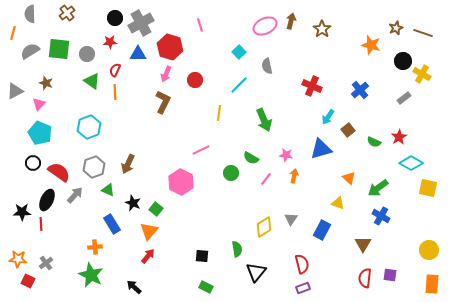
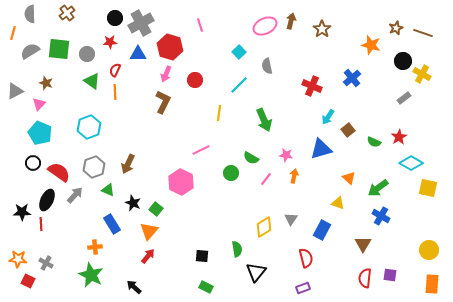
blue cross at (360, 90): moved 8 px left, 12 px up
gray cross at (46, 263): rotated 24 degrees counterclockwise
red semicircle at (302, 264): moved 4 px right, 6 px up
